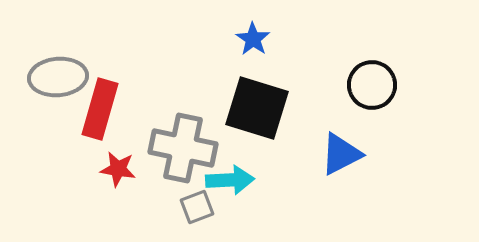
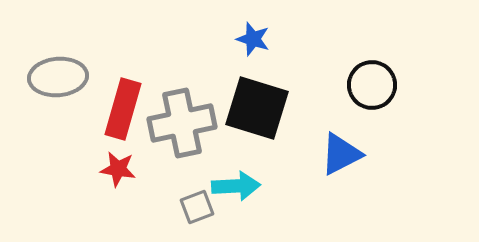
blue star: rotated 16 degrees counterclockwise
red rectangle: moved 23 px right
gray cross: moved 1 px left, 25 px up; rotated 24 degrees counterclockwise
cyan arrow: moved 6 px right, 6 px down
